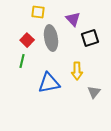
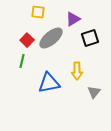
purple triangle: rotated 42 degrees clockwise
gray ellipse: rotated 60 degrees clockwise
